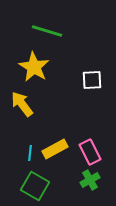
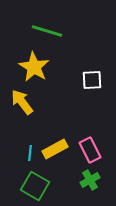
yellow arrow: moved 2 px up
pink rectangle: moved 2 px up
